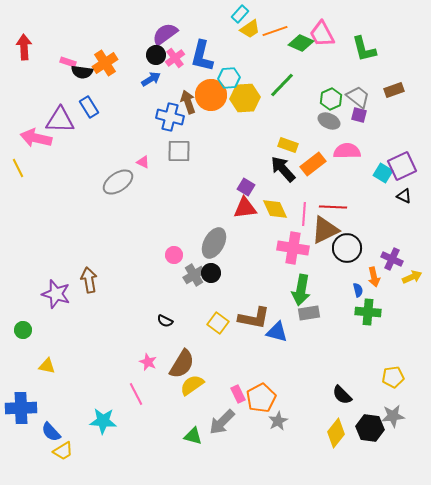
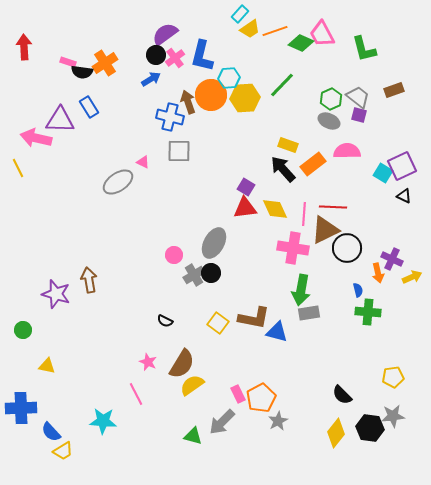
orange arrow at (374, 277): moved 4 px right, 4 px up
